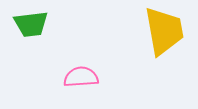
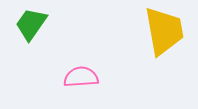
green trapezoid: rotated 132 degrees clockwise
